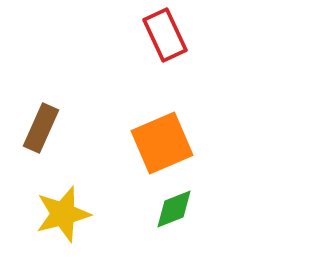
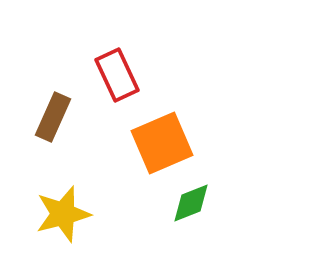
red rectangle: moved 48 px left, 40 px down
brown rectangle: moved 12 px right, 11 px up
green diamond: moved 17 px right, 6 px up
